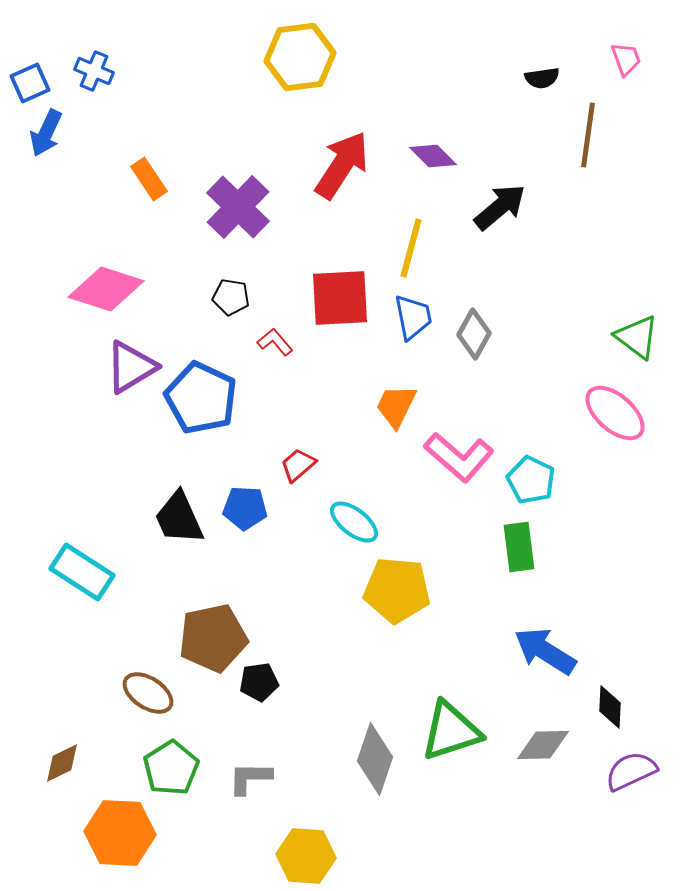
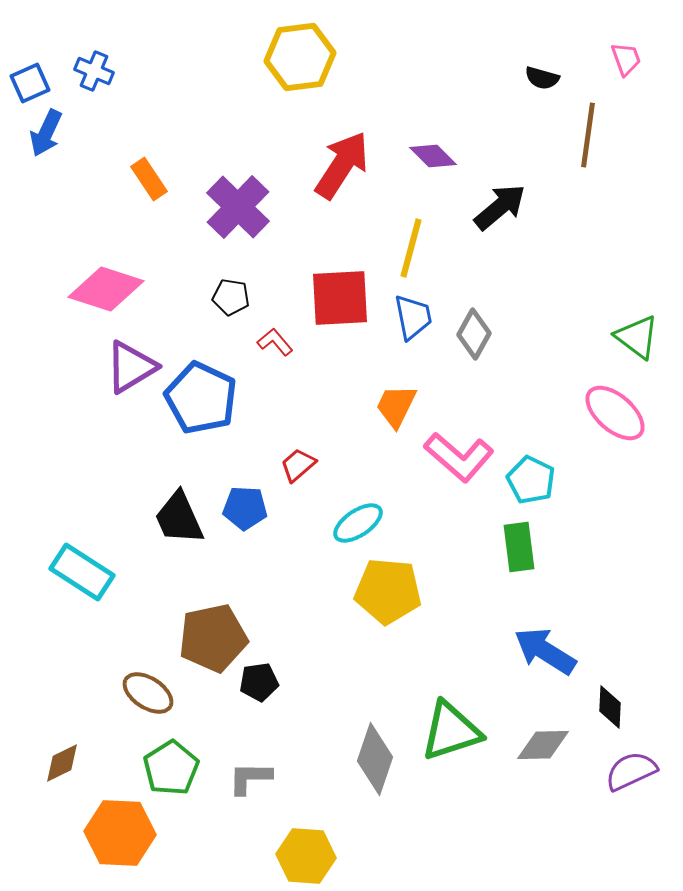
black semicircle at (542, 78): rotated 24 degrees clockwise
cyan ellipse at (354, 522): moved 4 px right, 1 px down; rotated 72 degrees counterclockwise
yellow pentagon at (397, 590): moved 9 px left, 1 px down
